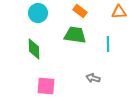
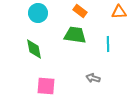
green diamond: rotated 10 degrees counterclockwise
